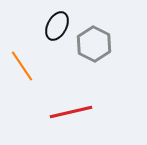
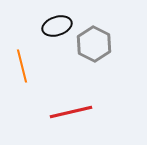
black ellipse: rotated 44 degrees clockwise
orange line: rotated 20 degrees clockwise
